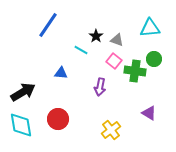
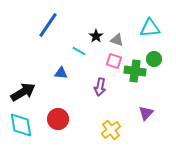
cyan line: moved 2 px left, 1 px down
pink square: rotated 21 degrees counterclockwise
purple triangle: moved 3 px left; rotated 42 degrees clockwise
